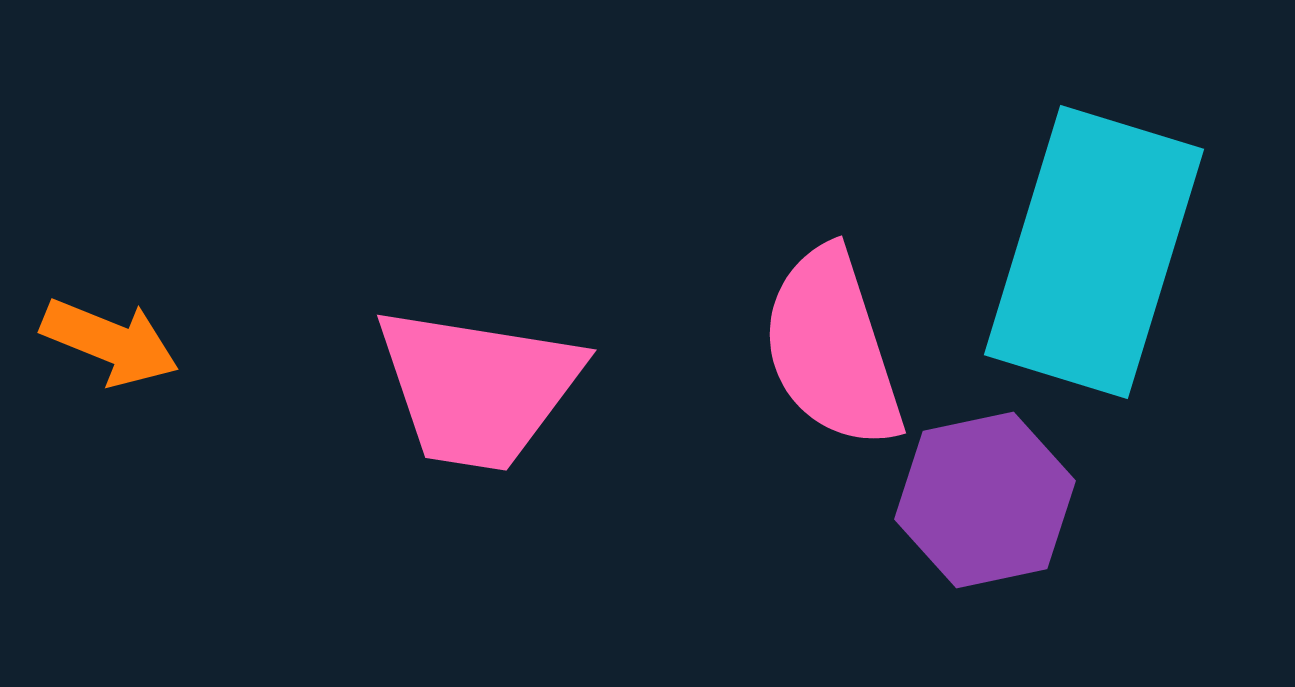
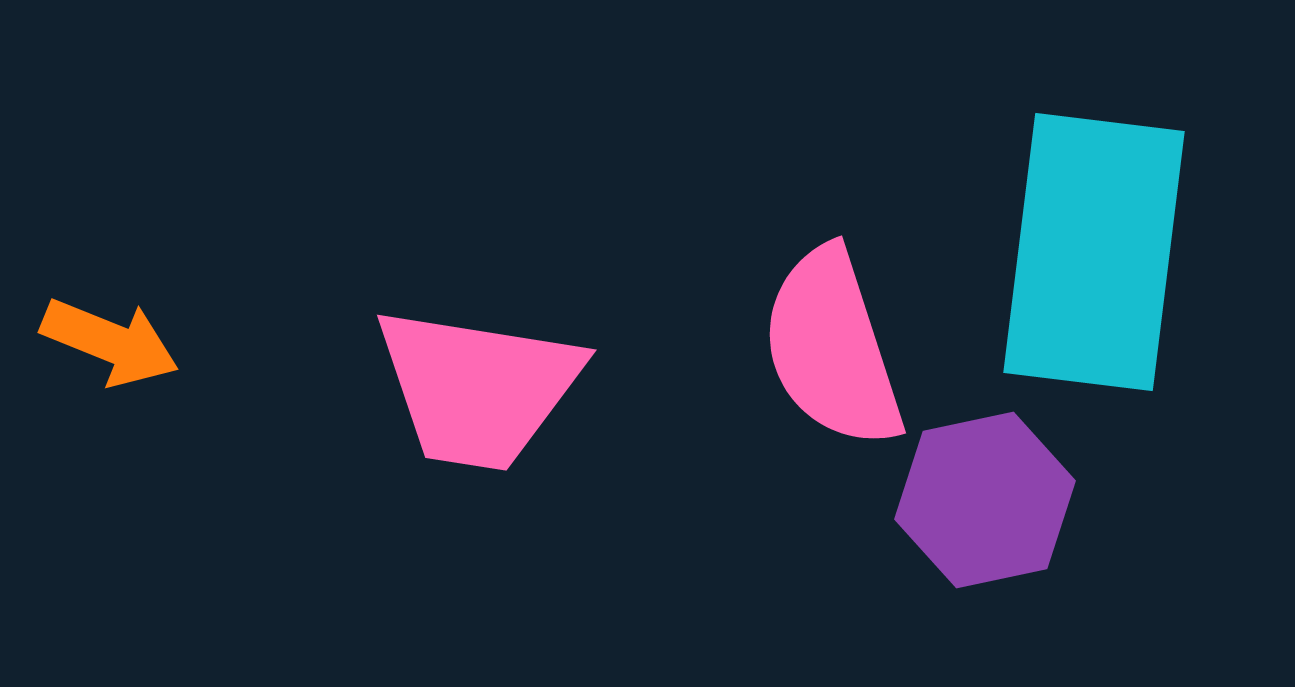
cyan rectangle: rotated 10 degrees counterclockwise
